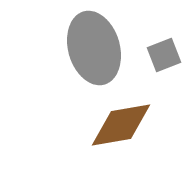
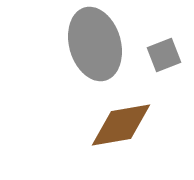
gray ellipse: moved 1 px right, 4 px up
